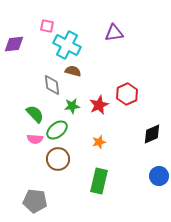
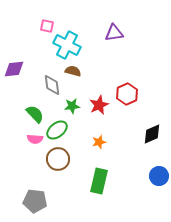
purple diamond: moved 25 px down
